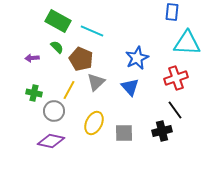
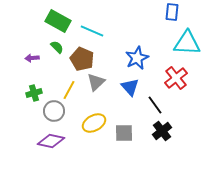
brown pentagon: moved 1 px right
red cross: rotated 20 degrees counterclockwise
green cross: rotated 28 degrees counterclockwise
black line: moved 20 px left, 5 px up
yellow ellipse: rotated 35 degrees clockwise
black cross: rotated 24 degrees counterclockwise
